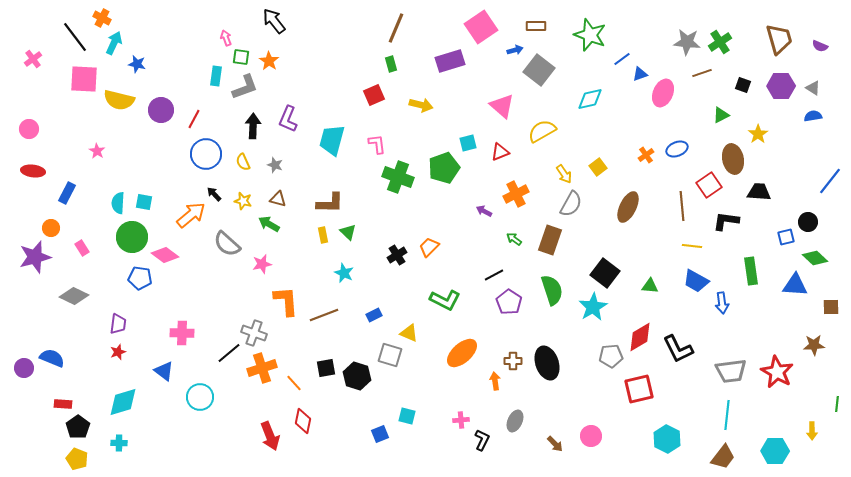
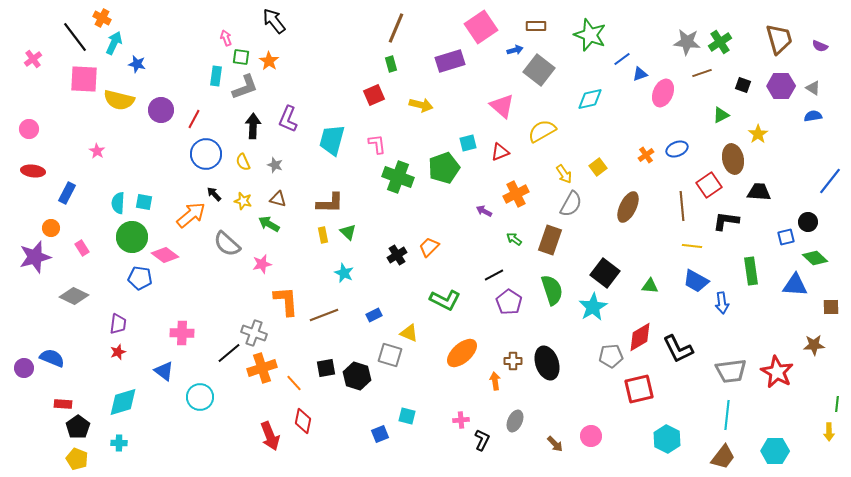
yellow arrow at (812, 431): moved 17 px right, 1 px down
